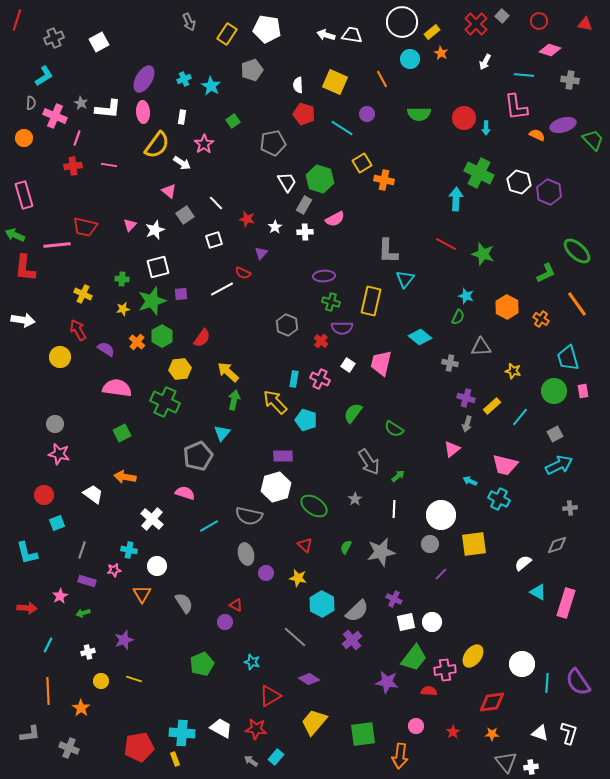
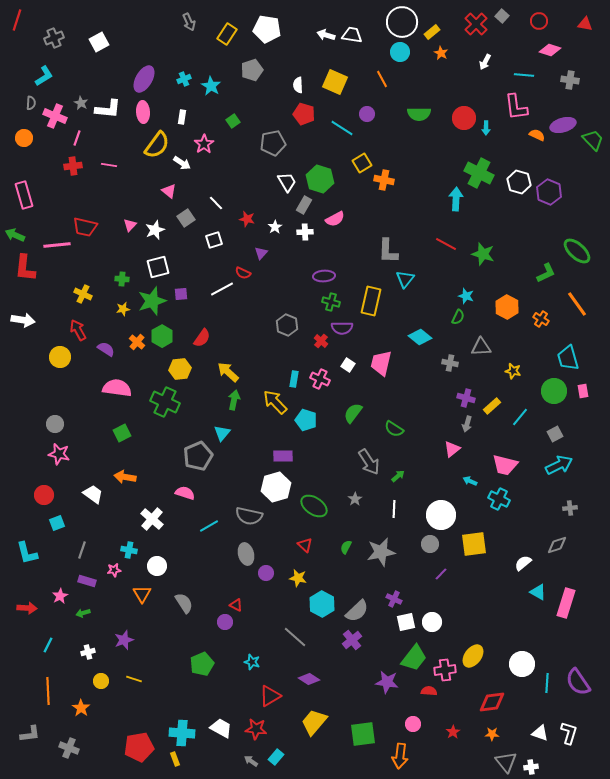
cyan circle at (410, 59): moved 10 px left, 7 px up
gray square at (185, 215): moved 1 px right, 3 px down
pink circle at (416, 726): moved 3 px left, 2 px up
